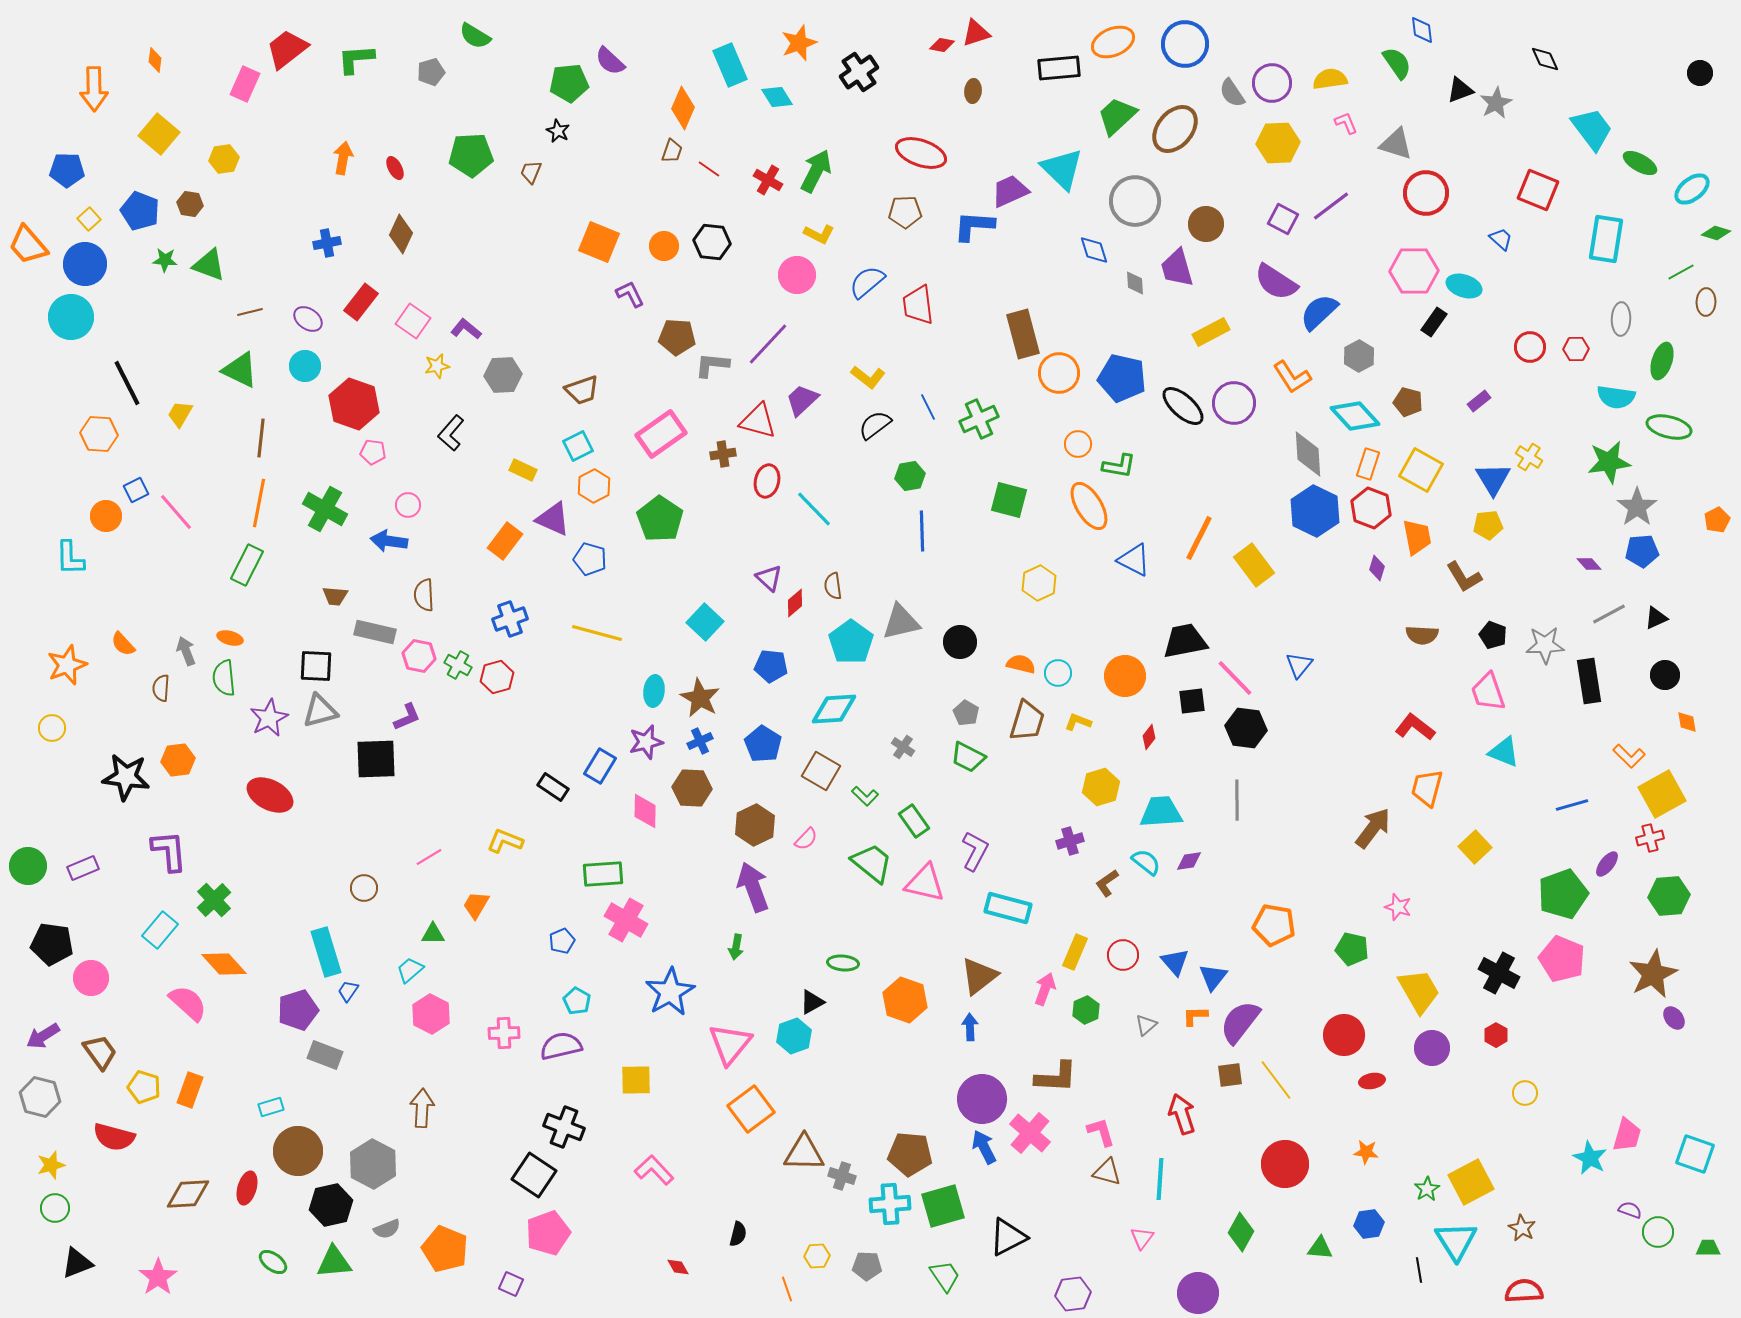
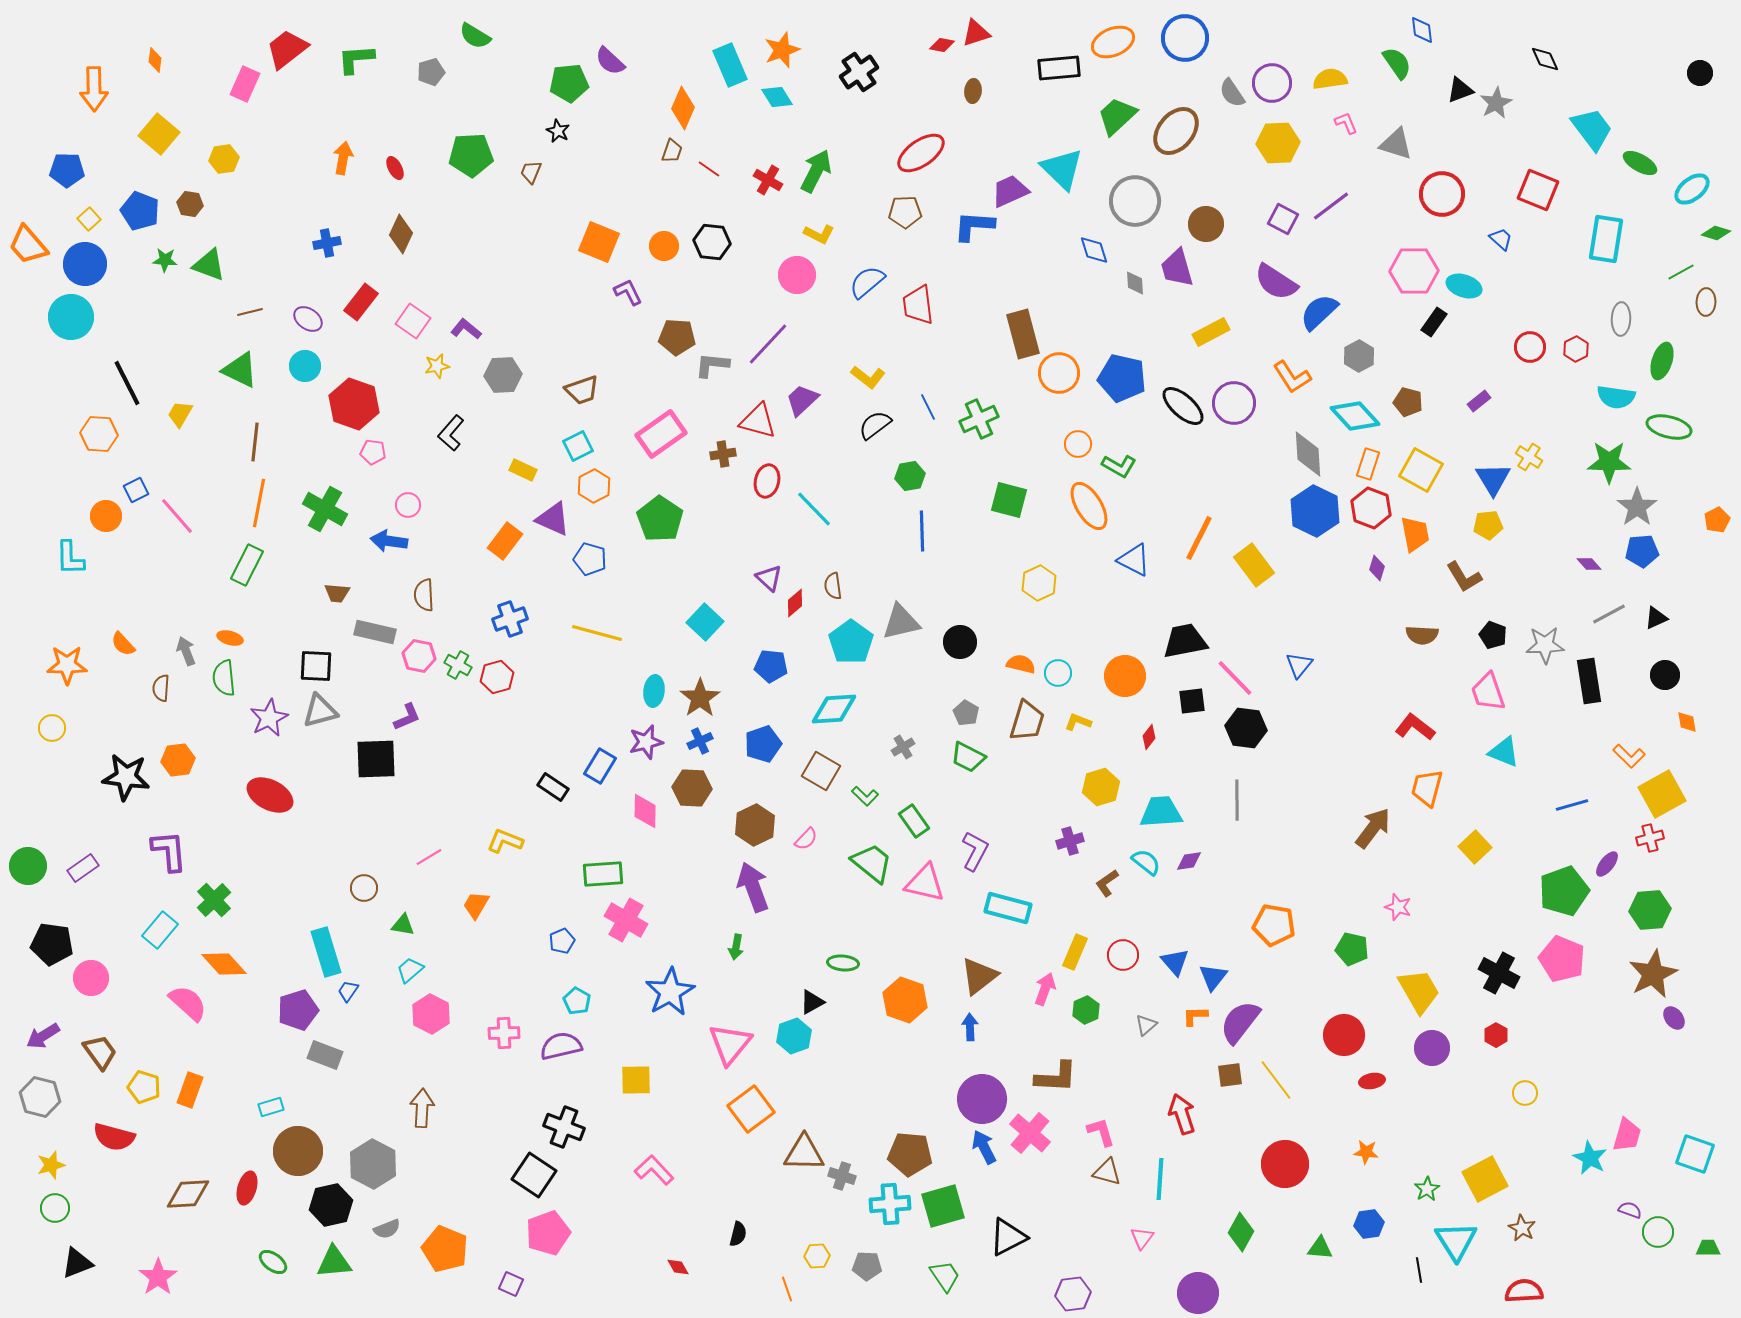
orange star at (799, 43): moved 17 px left, 7 px down
blue circle at (1185, 44): moved 6 px up
brown ellipse at (1175, 129): moved 1 px right, 2 px down
red ellipse at (921, 153): rotated 54 degrees counterclockwise
red circle at (1426, 193): moved 16 px right, 1 px down
purple L-shape at (630, 294): moved 2 px left, 2 px up
red hexagon at (1576, 349): rotated 25 degrees counterclockwise
brown line at (261, 438): moved 6 px left, 4 px down
green star at (1609, 462): rotated 9 degrees clockwise
green L-shape at (1119, 466): rotated 20 degrees clockwise
pink line at (176, 512): moved 1 px right, 4 px down
orange trapezoid at (1417, 537): moved 2 px left, 3 px up
brown trapezoid at (335, 596): moved 2 px right, 3 px up
orange star at (67, 665): rotated 21 degrees clockwise
brown star at (700, 698): rotated 9 degrees clockwise
blue pentagon at (763, 744): rotated 21 degrees clockwise
gray cross at (903, 747): rotated 25 degrees clockwise
purple rectangle at (83, 868): rotated 12 degrees counterclockwise
green pentagon at (1563, 894): moved 1 px right, 3 px up
green hexagon at (1669, 896): moved 19 px left, 14 px down
green triangle at (433, 934): moved 30 px left, 9 px up; rotated 10 degrees clockwise
yellow square at (1471, 1182): moved 14 px right, 3 px up
